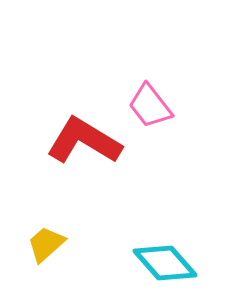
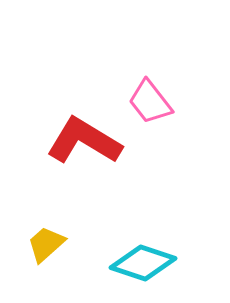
pink trapezoid: moved 4 px up
cyan diamond: moved 22 px left; rotated 30 degrees counterclockwise
